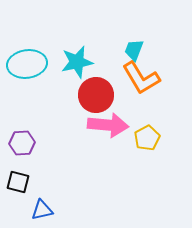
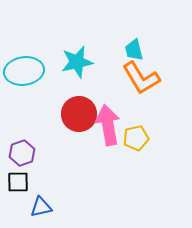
cyan trapezoid: rotated 35 degrees counterclockwise
cyan ellipse: moved 3 px left, 7 px down
red circle: moved 17 px left, 19 px down
pink arrow: rotated 105 degrees counterclockwise
yellow pentagon: moved 11 px left; rotated 15 degrees clockwise
purple hexagon: moved 10 px down; rotated 15 degrees counterclockwise
black square: rotated 15 degrees counterclockwise
blue triangle: moved 1 px left, 3 px up
